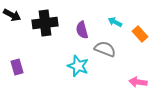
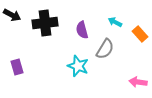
gray semicircle: rotated 100 degrees clockwise
